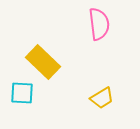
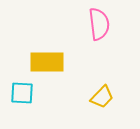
yellow rectangle: moved 4 px right; rotated 44 degrees counterclockwise
yellow trapezoid: moved 1 px up; rotated 15 degrees counterclockwise
